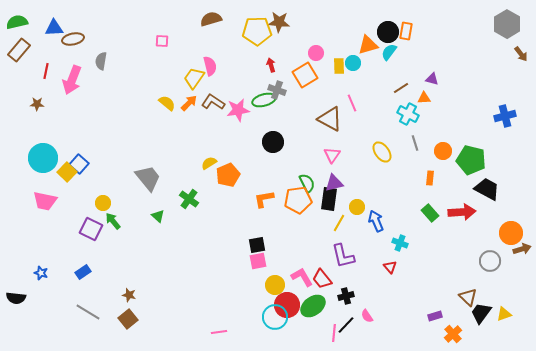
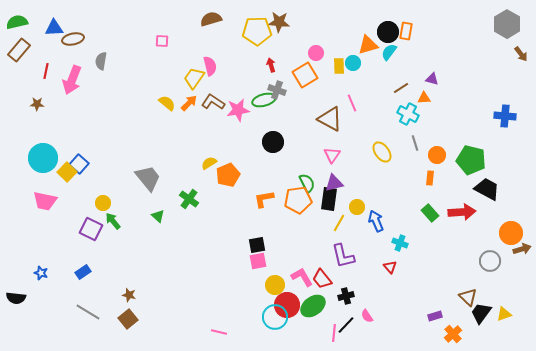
blue cross at (505, 116): rotated 20 degrees clockwise
orange circle at (443, 151): moved 6 px left, 4 px down
pink line at (219, 332): rotated 21 degrees clockwise
